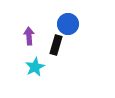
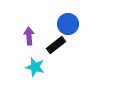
black rectangle: rotated 36 degrees clockwise
cyan star: rotated 30 degrees counterclockwise
